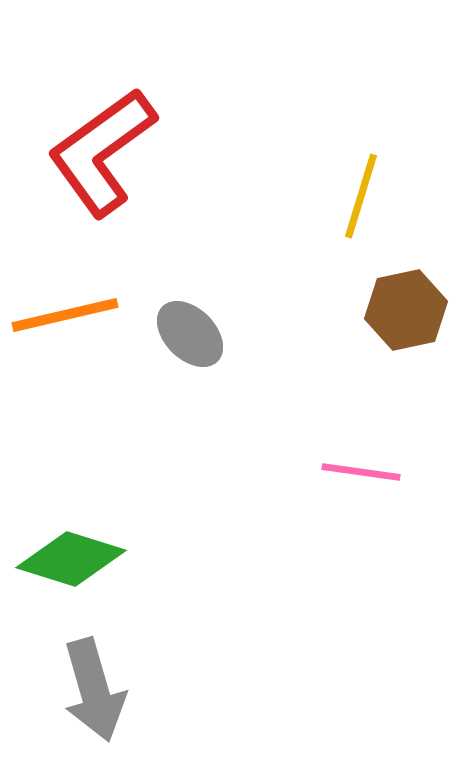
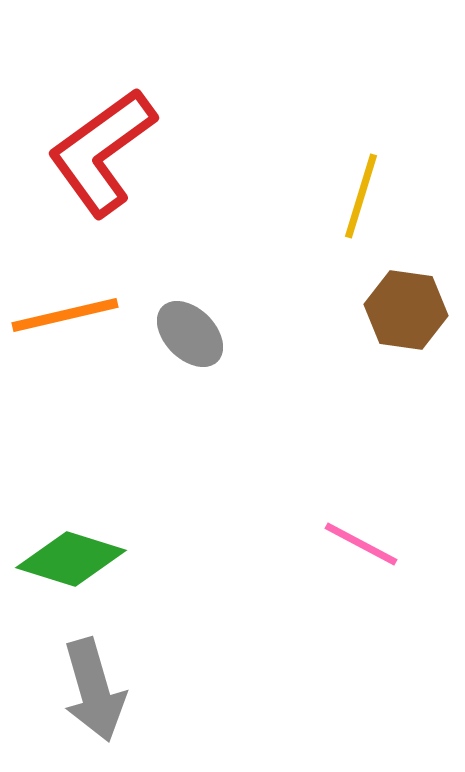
brown hexagon: rotated 20 degrees clockwise
pink line: moved 72 px down; rotated 20 degrees clockwise
